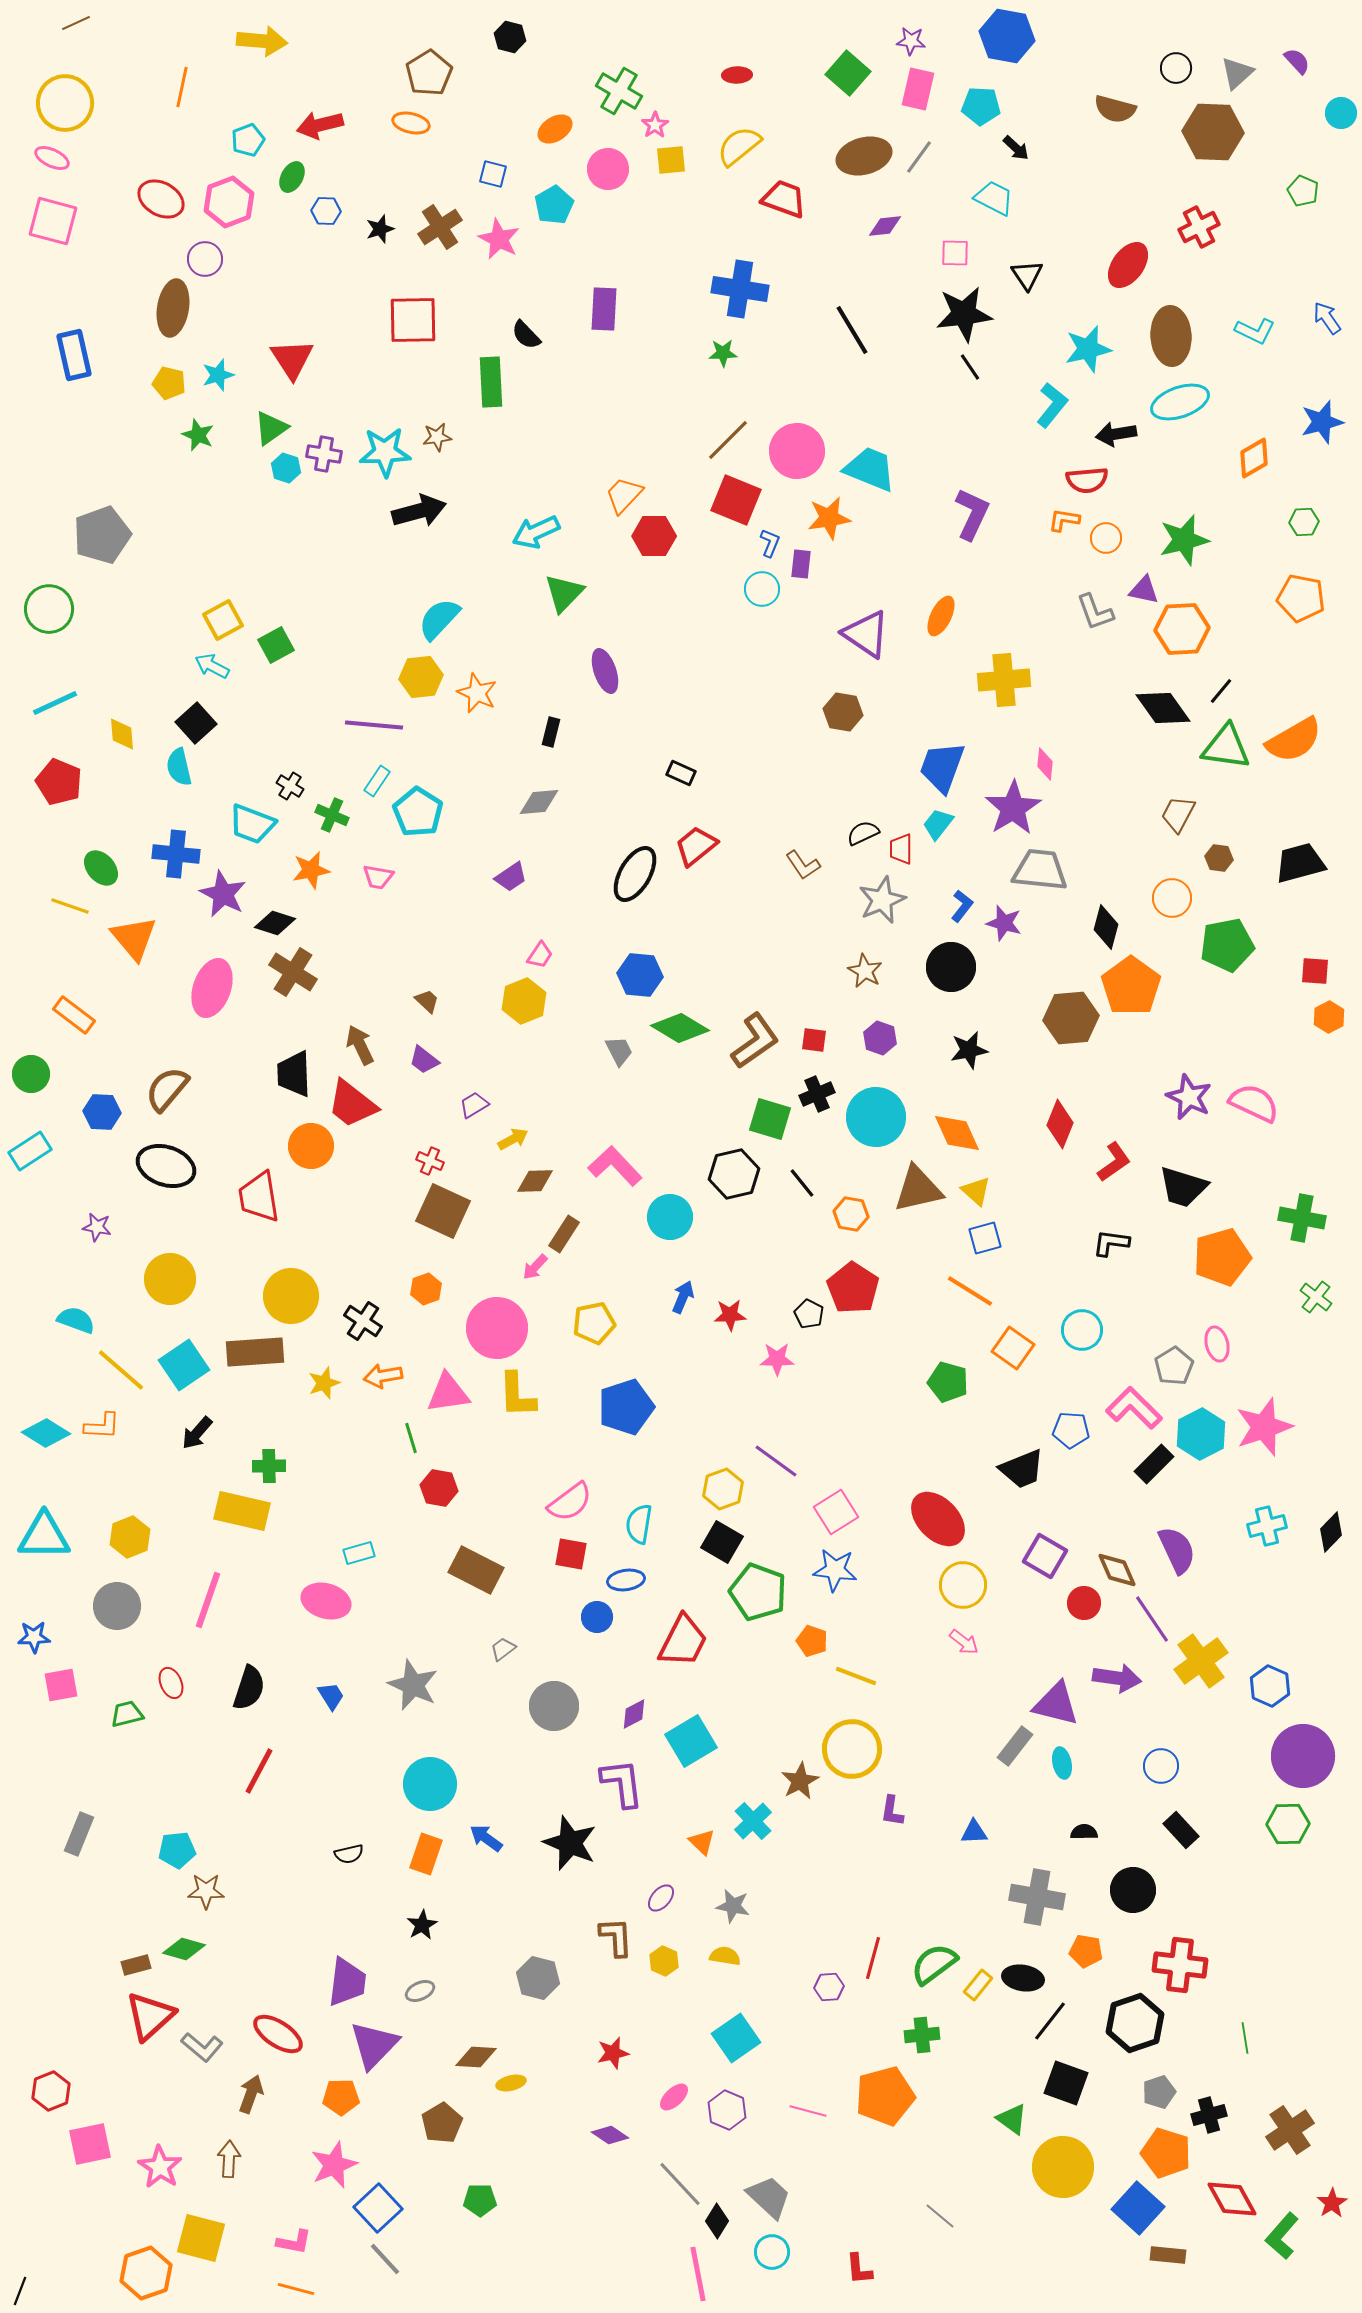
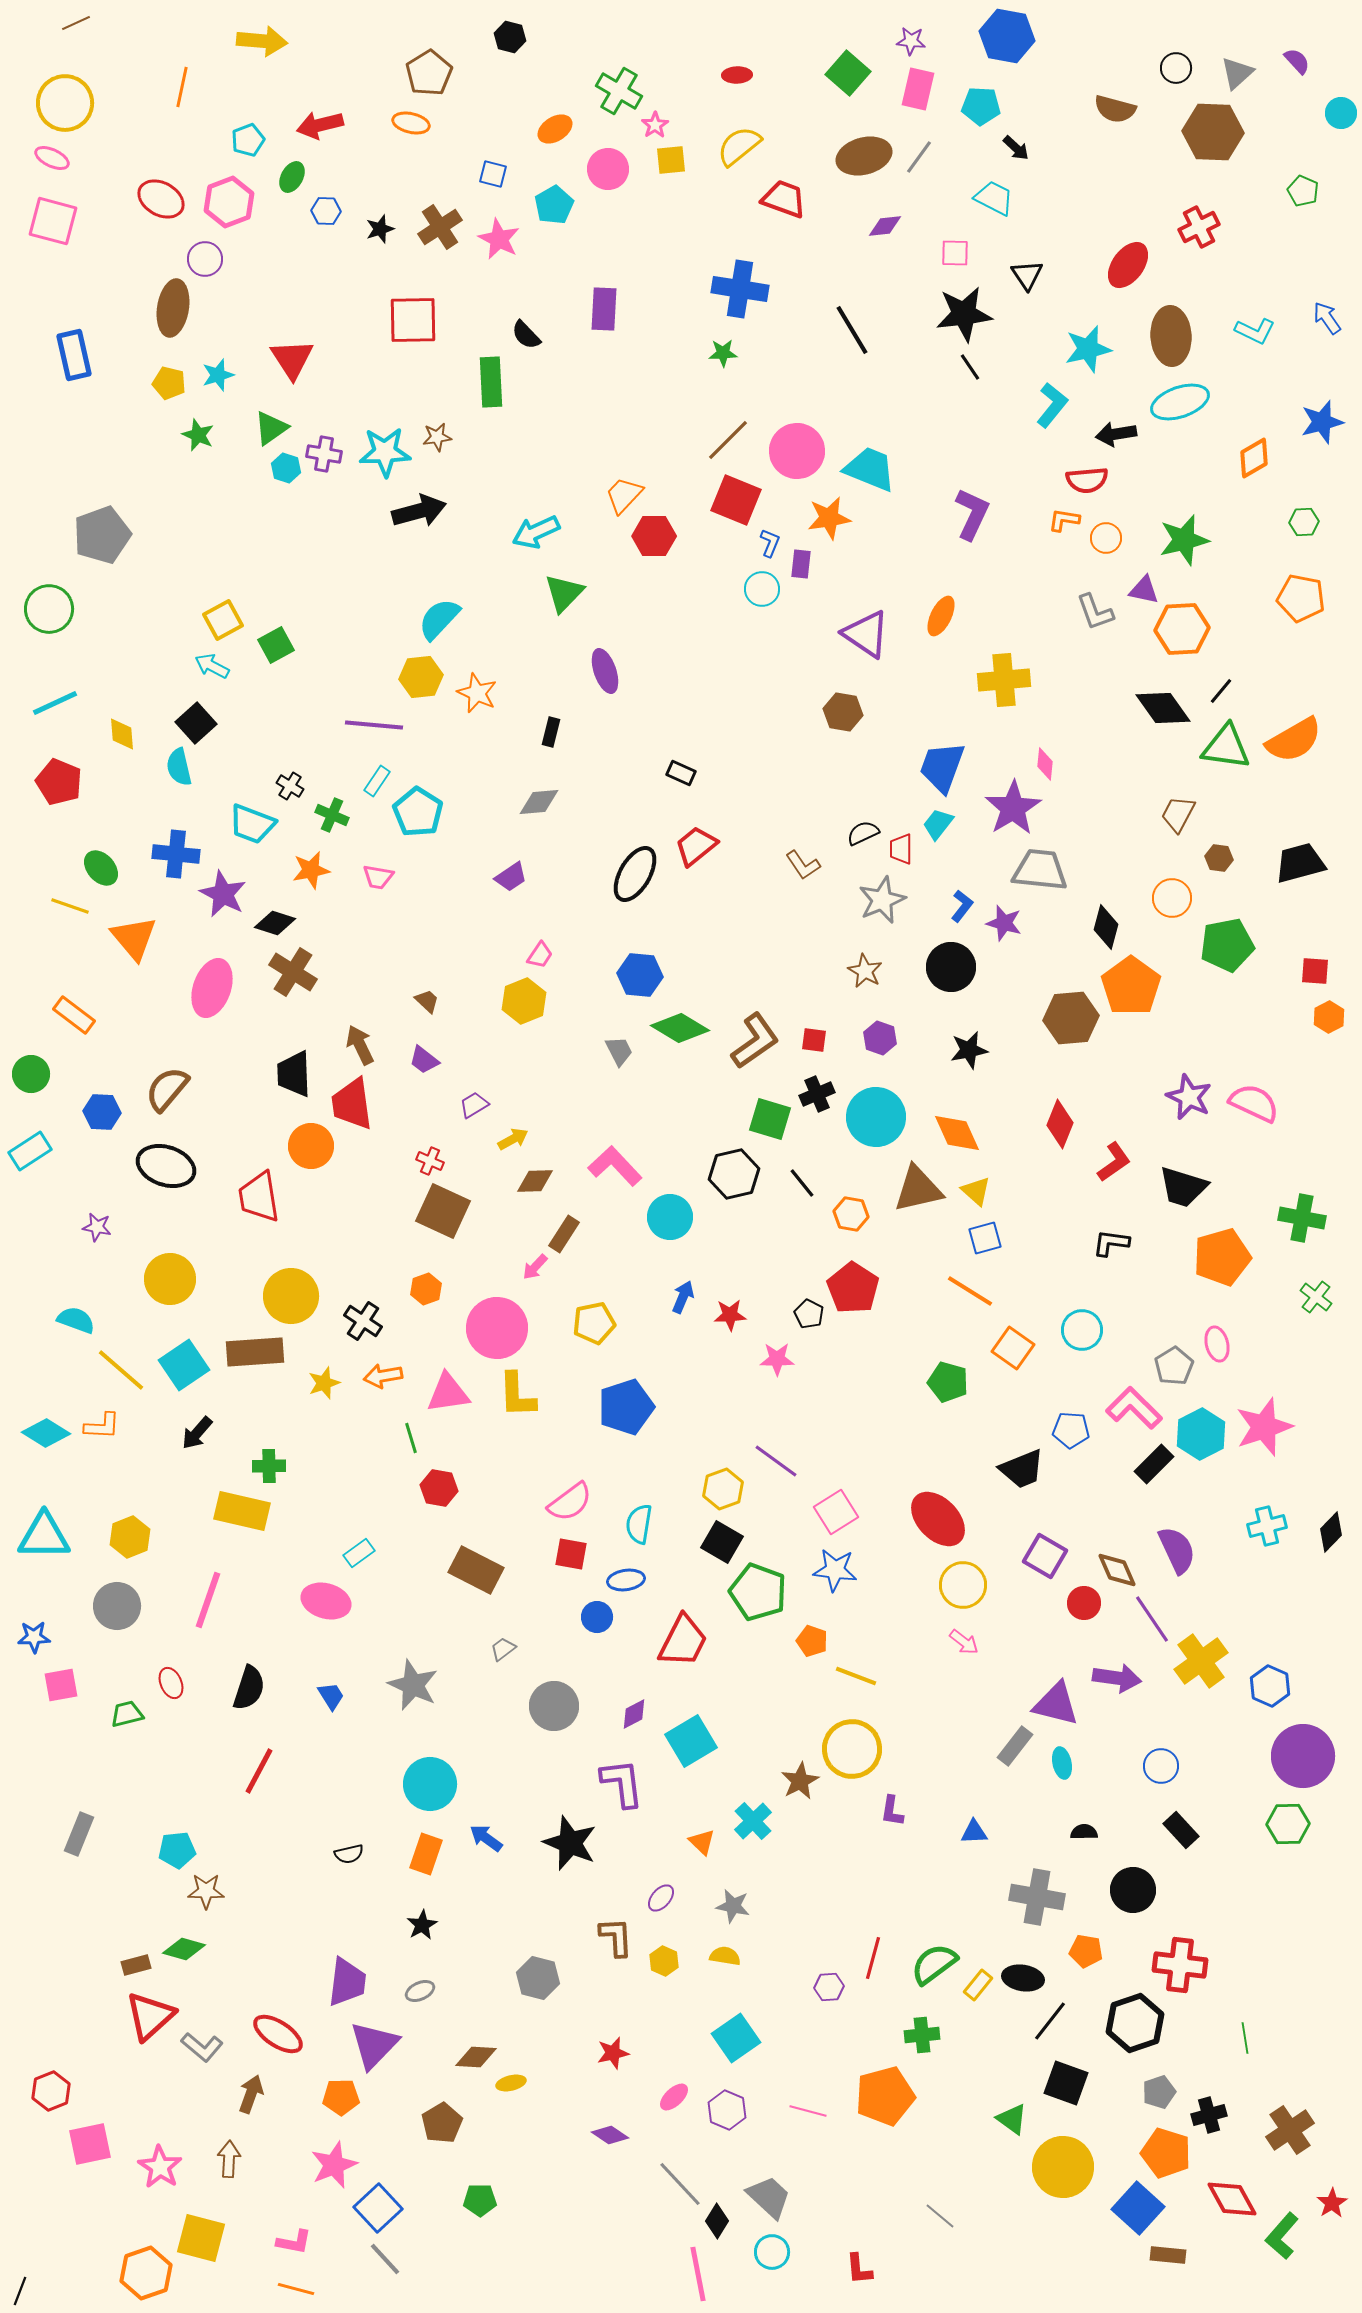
red trapezoid at (352, 1104): rotated 44 degrees clockwise
cyan rectangle at (359, 1553): rotated 20 degrees counterclockwise
